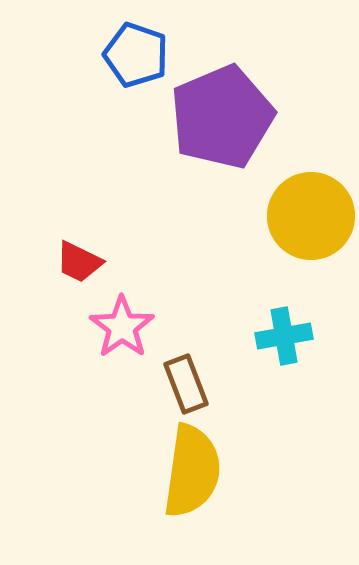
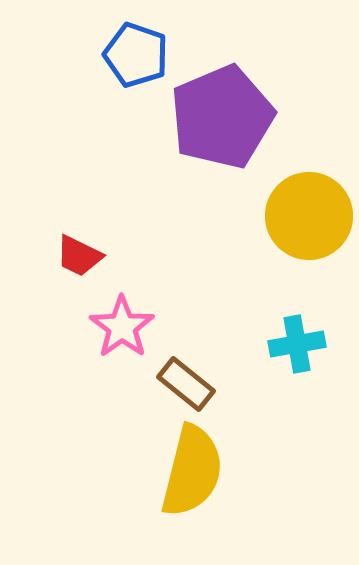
yellow circle: moved 2 px left
red trapezoid: moved 6 px up
cyan cross: moved 13 px right, 8 px down
brown rectangle: rotated 30 degrees counterclockwise
yellow semicircle: rotated 6 degrees clockwise
